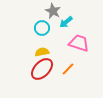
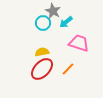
cyan circle: moved 1 px right, 5 px up
